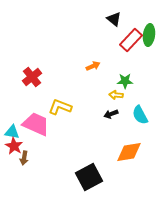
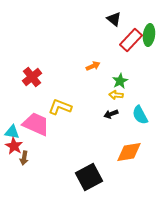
green star: moved 5 px left; rotated 28 degrees counterclockwise
